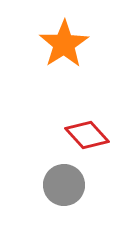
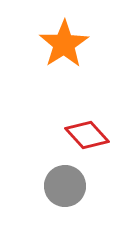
gray circle: moved 1 px right, 1 px down
